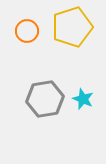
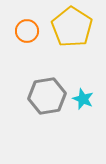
yellow pentagon: rotated 21 degrees counterclockwise
gray hexagon: moved 2 px right, 3 px up
